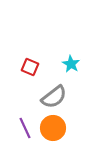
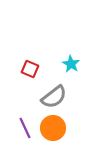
red square: moved 2 px down
